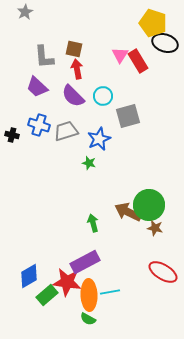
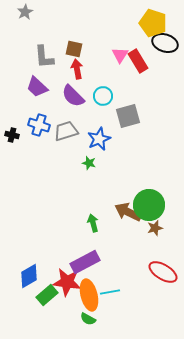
brown star: rotated 28 degrees counterclockwise
orange ellipse: rotated 12 degrees counterclockwise
